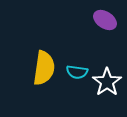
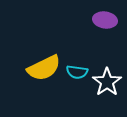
purple ellipse: rotated 25 degrees counterclockwise
yellow semicircle: rotated 56 degrees clockwise
